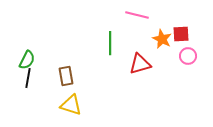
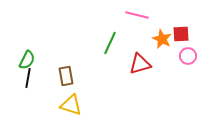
green line: rotated 25 degrees clockwise
